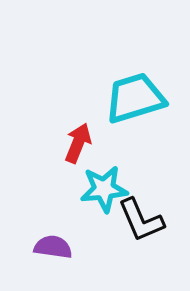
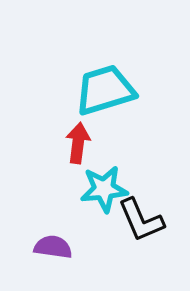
cyan trapezoid: moved 30 px left, 8 px up
red arrow: rotated 15 degrees counterclockwise
